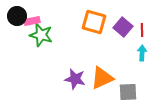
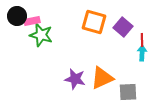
red line: moved 10 px down
